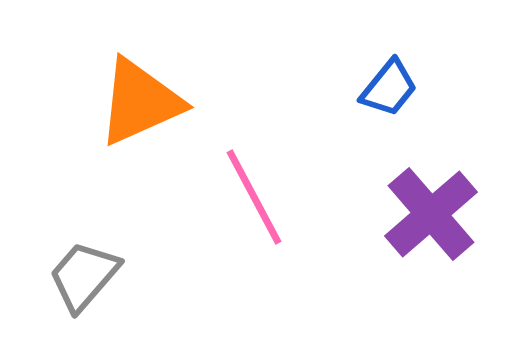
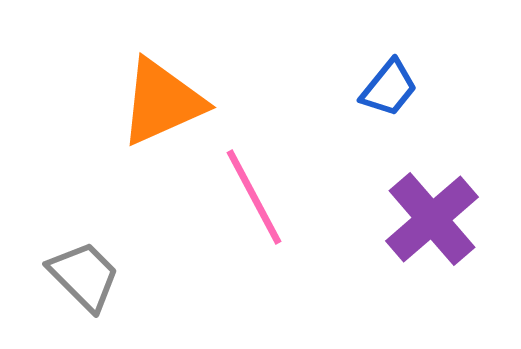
orange triangle: moved 22 px right
purple cross: moved 1 px right, 5 px down
gray trapezoid: rotated 94 degrees clockwise
